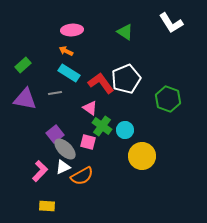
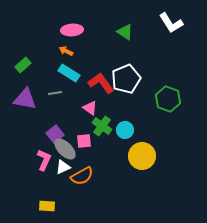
pink square: moved 4 px left, 1 px up; rotated 21 degrees counterclockwise
pink L-shape: moved 4 px right, 11 px up; rotated 20 degrees counterclockwise
